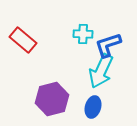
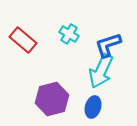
cyan cross: moved 14 px left; rotated 30 degrees clockwise
